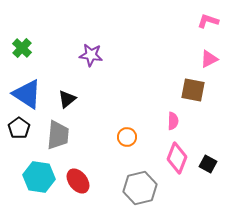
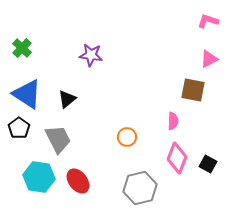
gray trapezoid: moved 4 px down; rotated 32 degrees counterclockwise
